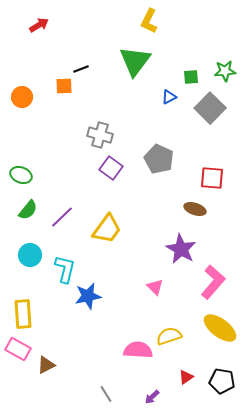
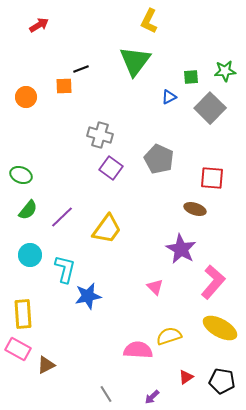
orange circle: moved 4 px right
yellow ellipse: rotated 8 degrees counterclockwise
